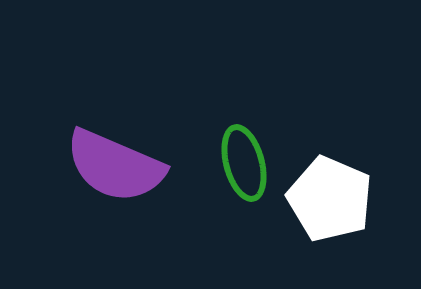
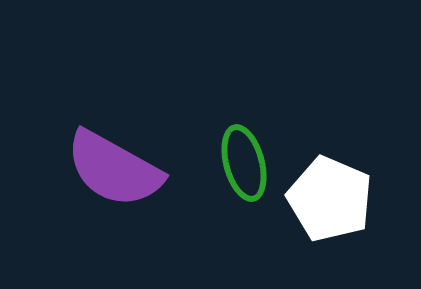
purple semicircle: moved 1 px left, 3 px down; rotated 6 degrees clockwise
